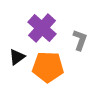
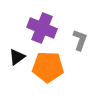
purple cross: rotated 20 degrees counterclockwise
